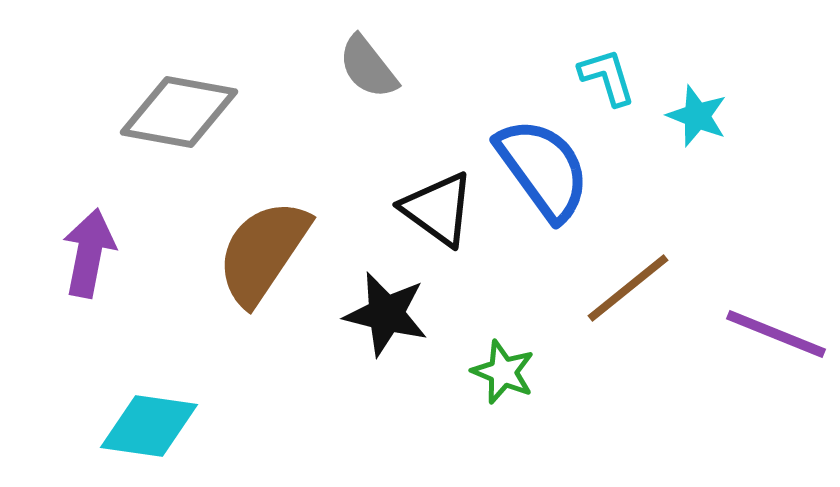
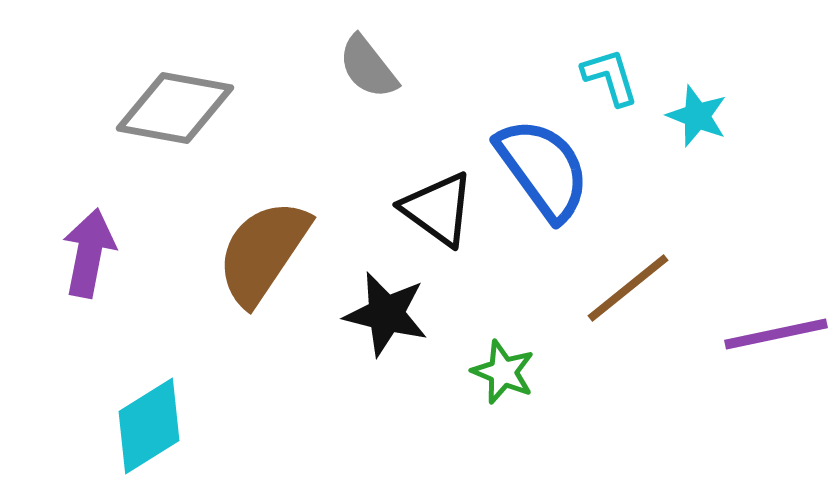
cyan L-shape: moved 3 px right
gray diamond: moved 4 px left, 4 px up
purple line: rotated 34 degrees counterclockwise
cyan diamond: rotated 40 degrees counterclockwise
